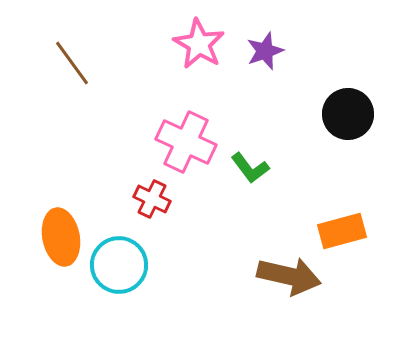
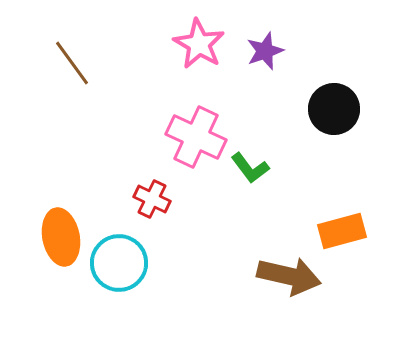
black circle: moved 14 px left, 5 px up
pink cross: moved 10 px right, 5 px up
cyan circle: moved 2 px up
